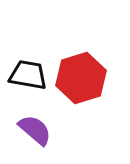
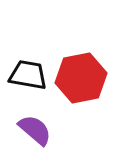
red hexagon: rotated 6 degrees clockwise
